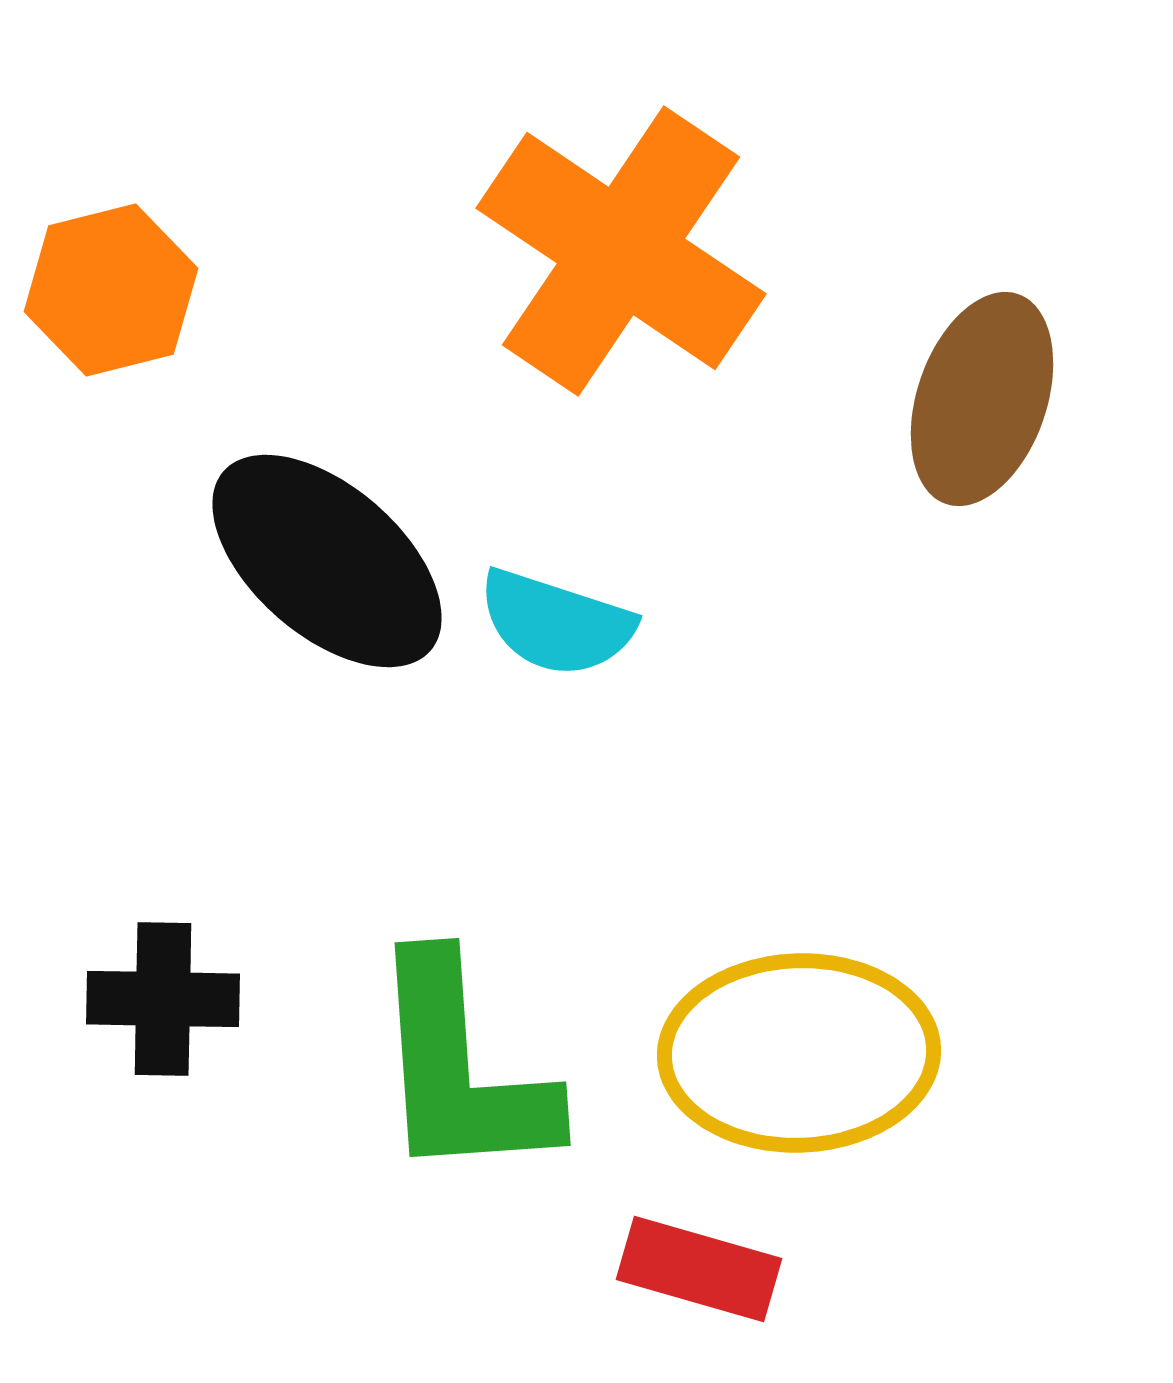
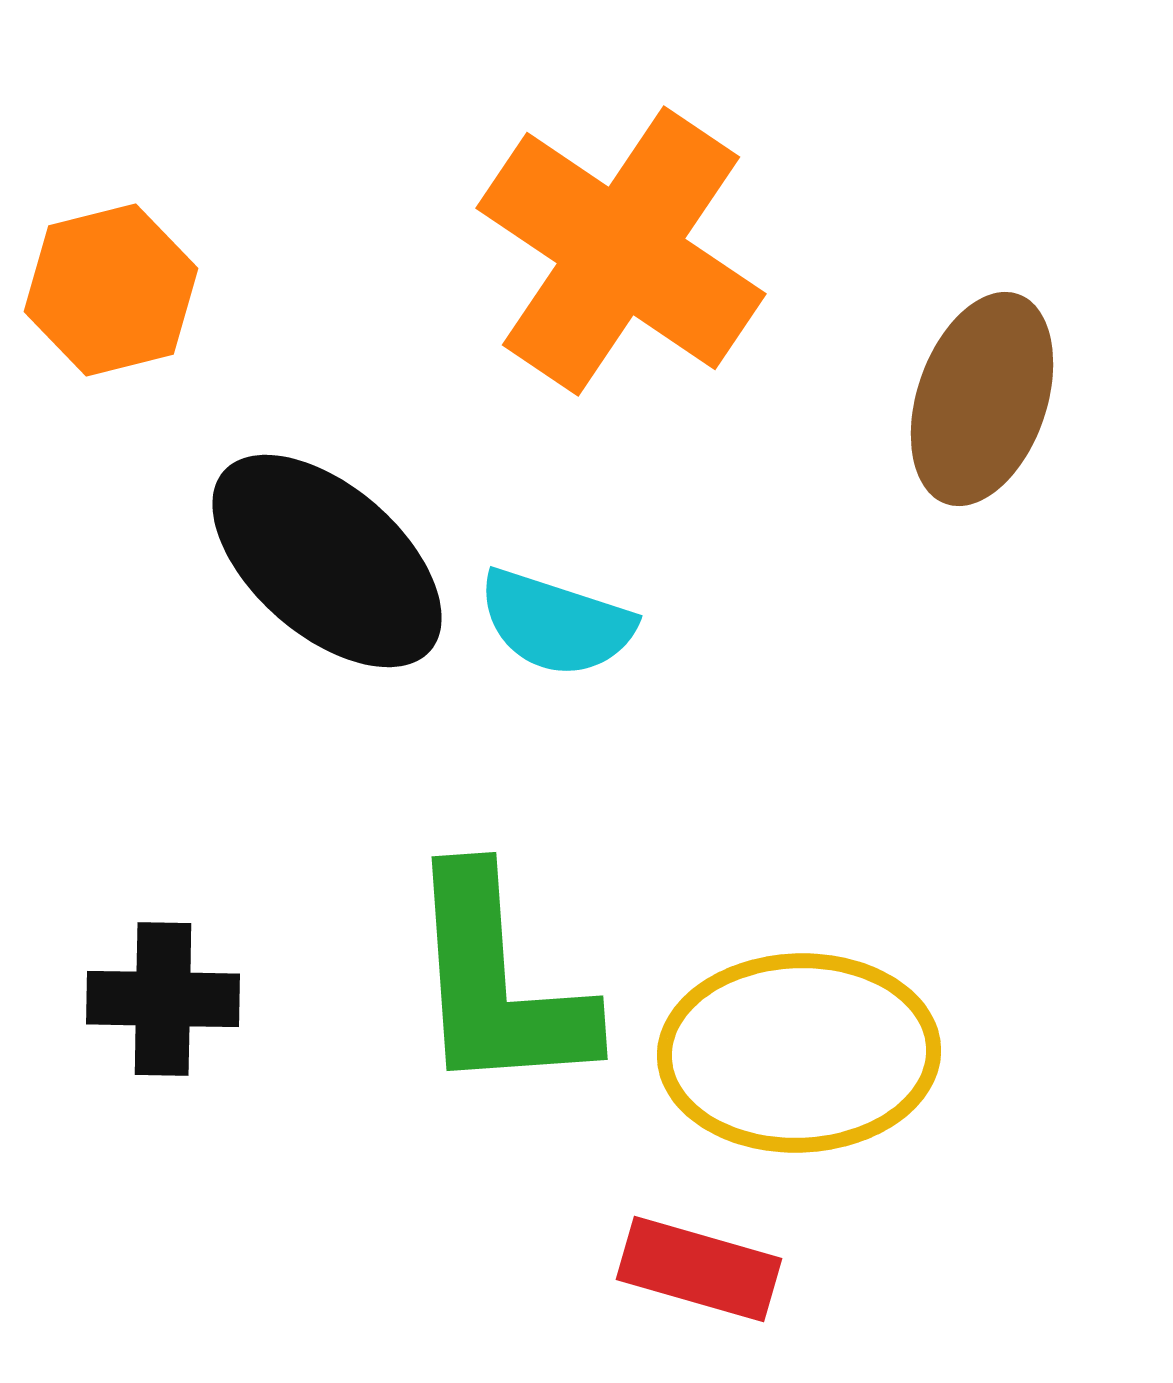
green L-shape: moved 37 px right, 86 px up
